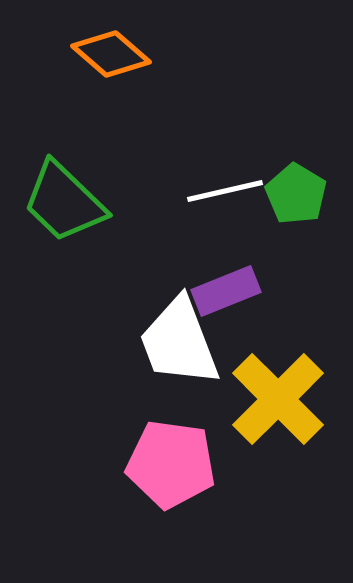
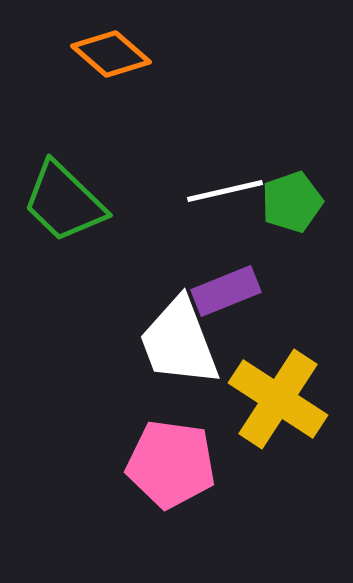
green pentagon: moved 4 px left, 8 px down; rotated 22 degrees clockwise
yellow cross: rotated 12 degrees counterclockwise
